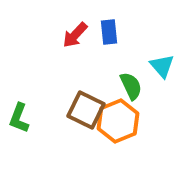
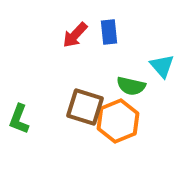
green semicircle: rotated 128 degrees clockwise
brown square: moved 1 px left, 3 px up; rotated 9 degrees counterclockwise
green L-shape: moved 1 px down
